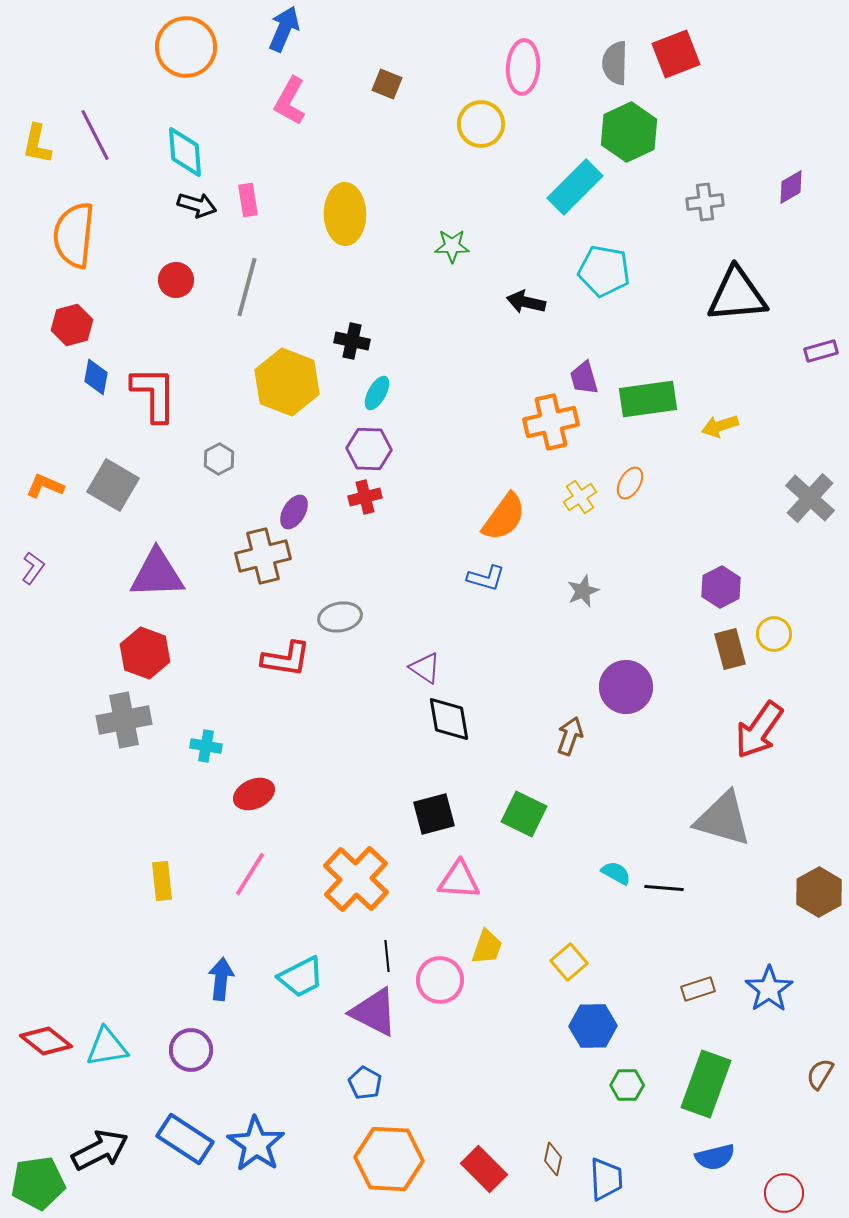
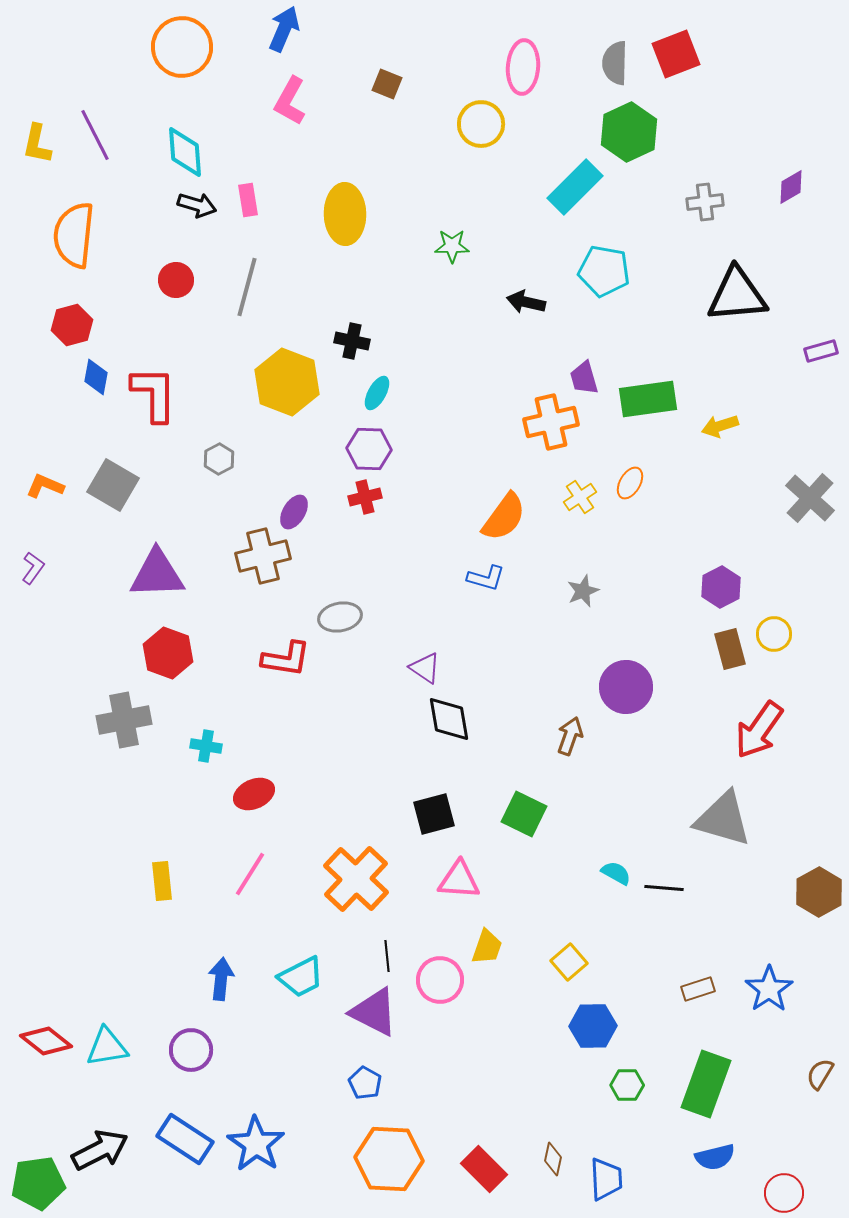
orange circle at (186, 47): moved 4 px left
red hexagon at (145, 653): moved 23 px right
